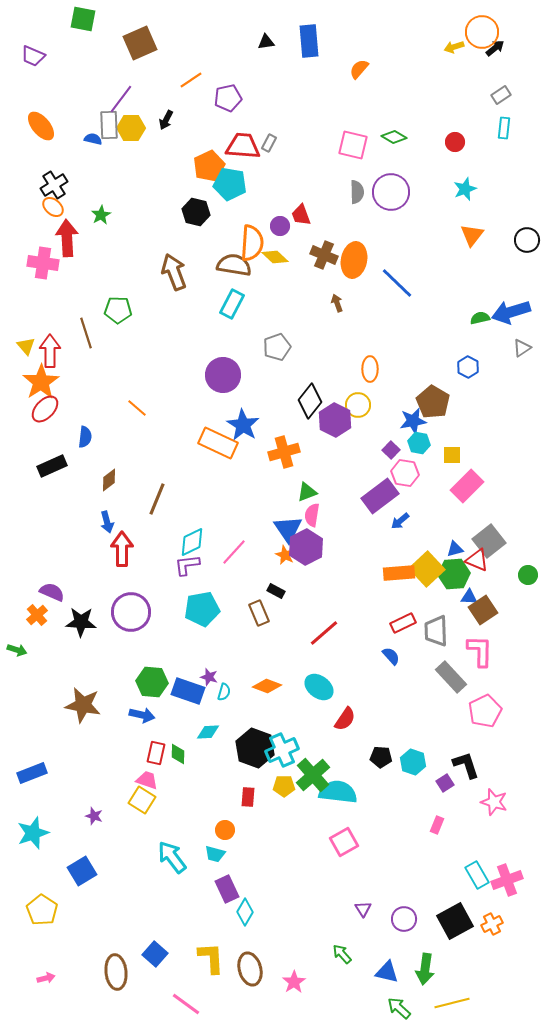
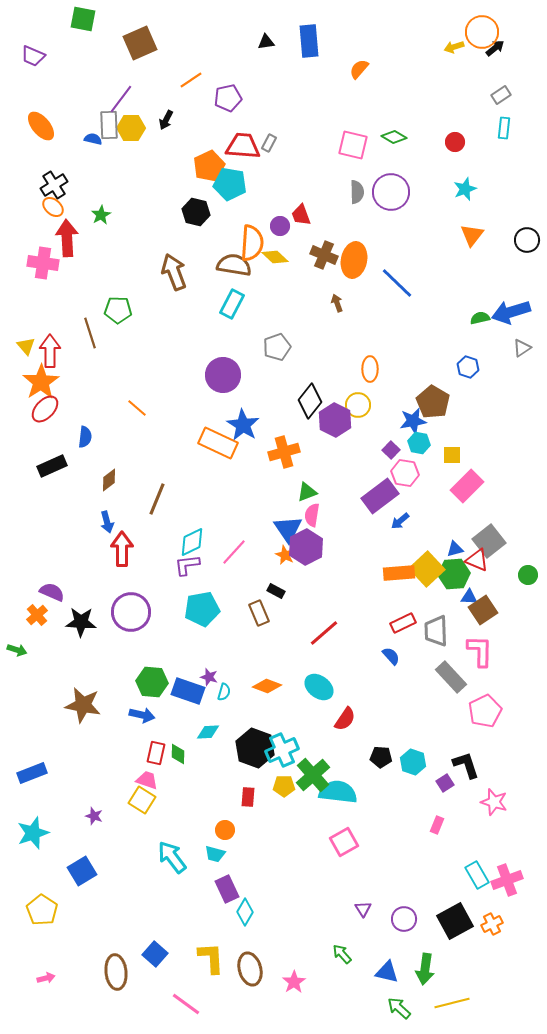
brown line at (86, 333): moved 4 px right
blue hexagon at (468, 367): rotated 10 degrees counterclockwise
